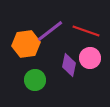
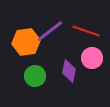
orange hexagon: moved 2 px up
pink circle: moved 2 px right
purple diamond: moved 6 px down
green circle: moved 4 px up
